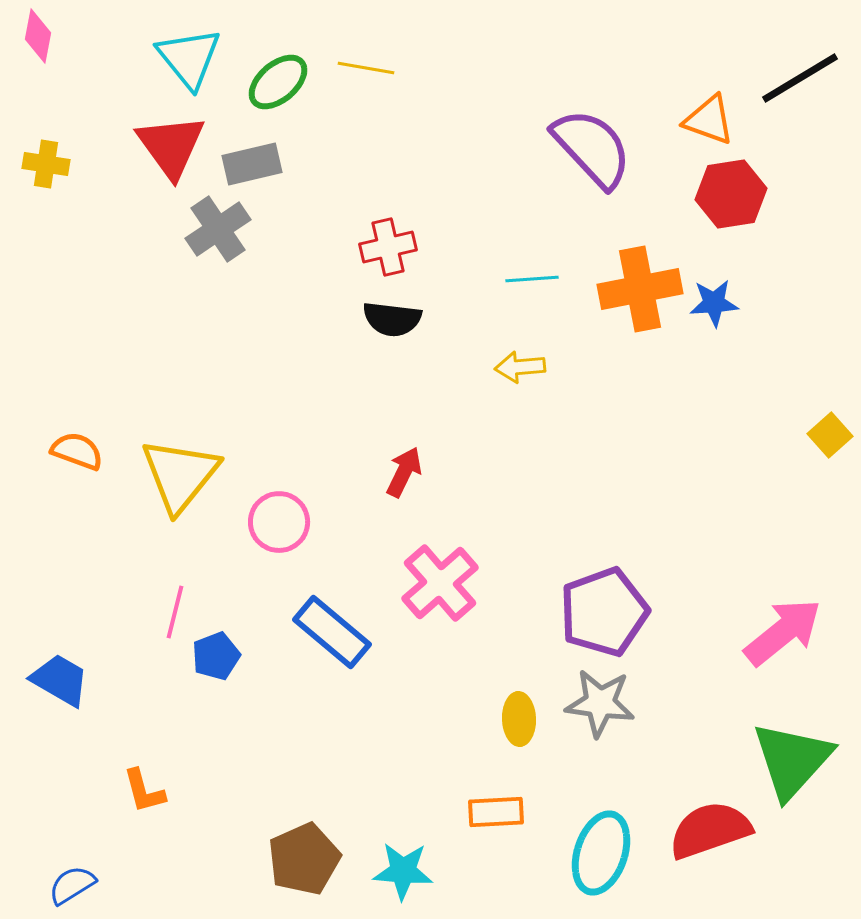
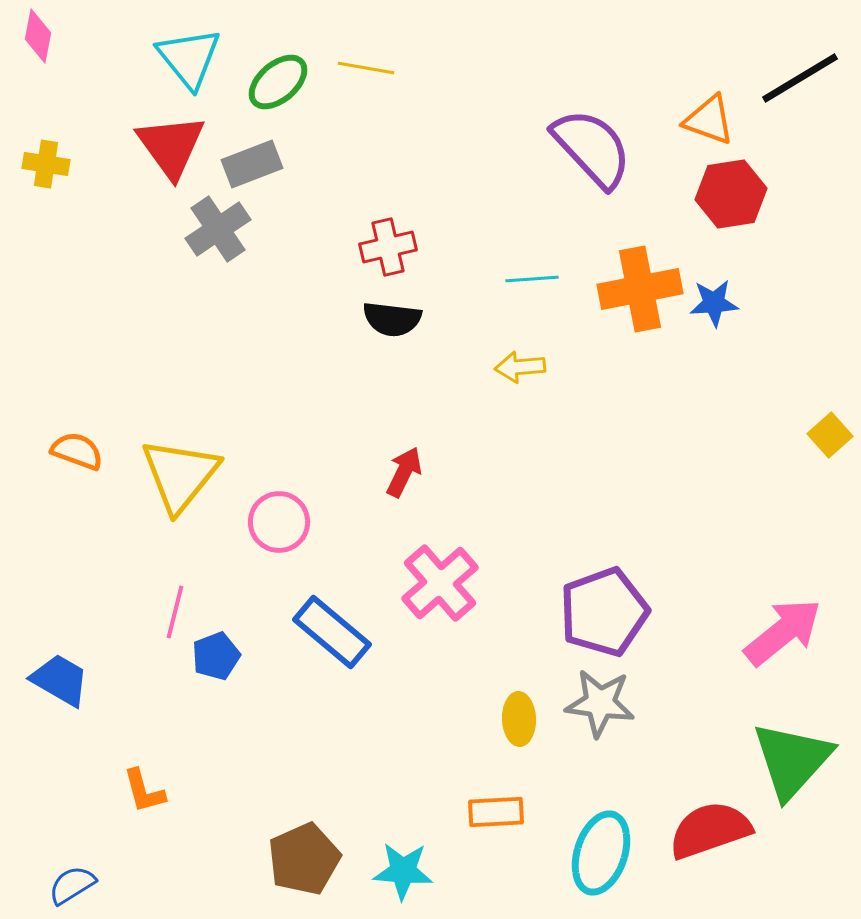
gray rectangle: rotated 8 degrees counterclockwise
